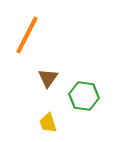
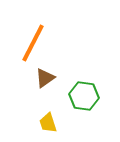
orange line: moved 6 px right, 8 px down
brown triangle: moved 3 px left; rotated 20 degrees clockwise
